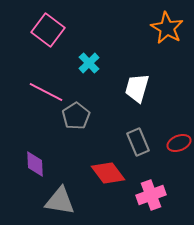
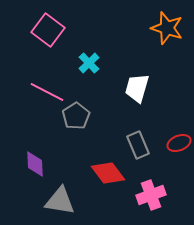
orange star: rotated 12 degrees counterclockwise
pink line: moved 1 px right
gray rectangle: moved 3 px down
